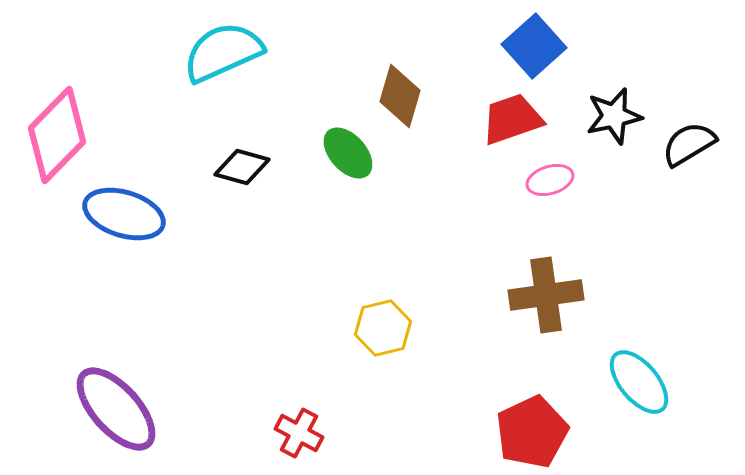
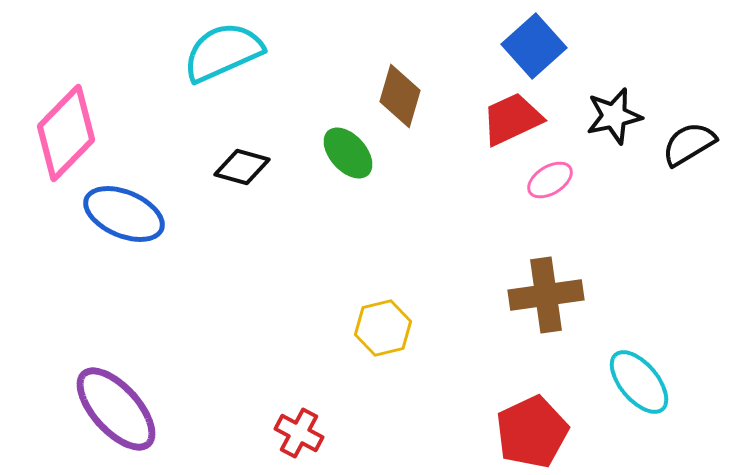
red trapezoid: rotated 6 degrees counterclockwise
pink diamond: moved 9 px right, 2 px up
pink ellipse: rotated 15 degrees counterclockwise
blue ellipse: rotated 6 degrees clockwise
